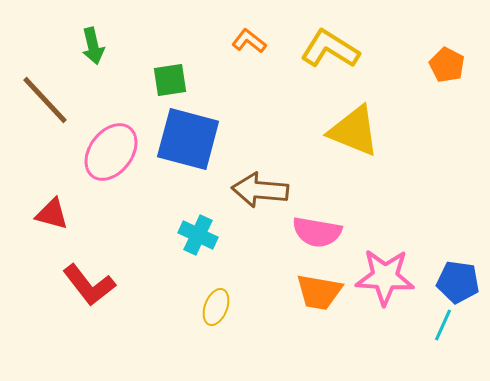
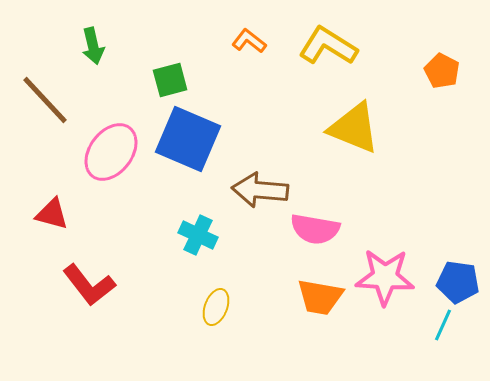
yellow L-shape: moved 2 px left, 3 px up
orange pentagon: moved 5 px left, 6 px down
green square: rotated 6 degrees counterclockwise
yellow triangle: moved 3 px up
blue square: rotated 8 degrees clockwise
pink semicircle: moved 2 px left, 3 px up
orange trapezoid: moved 1 px right, 5 px down
